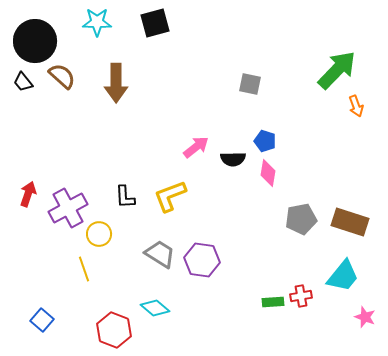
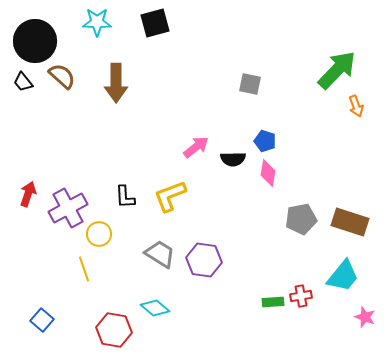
purple hexagon: moved 2 px right
red hexagon: rotated 12 degrees counterclockwise
